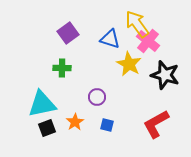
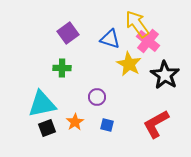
black star: rotated 16 degrees clockwise
